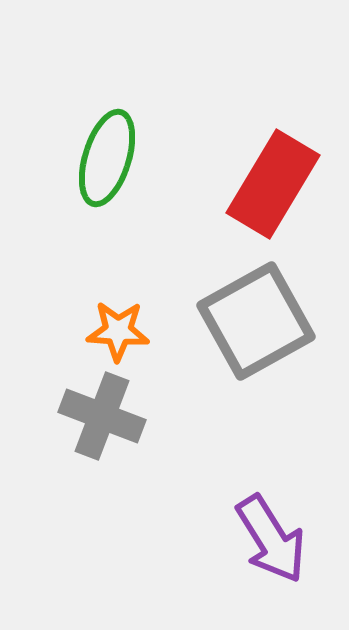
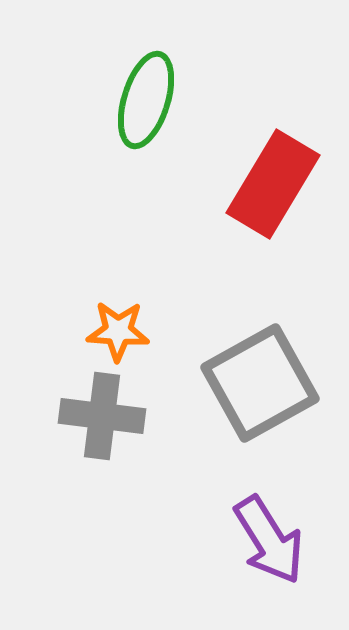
green ellipse: moved 39 px right, 58 px up
gray square: moved 4 px right, 62 px down
gray cross: rotated 14 degrees counterclockwise
purple arrow: moved 2 px left, 1 px down
